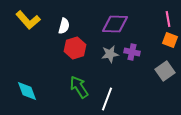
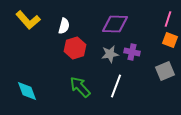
pink line: rotated 28 degrees clockwise
gray square: rotated 12 degrees clockwise
green arrow: moved 1 px right; rotated 10 degrees counterclockwise
white line: moved 9 px right, 13 px up
